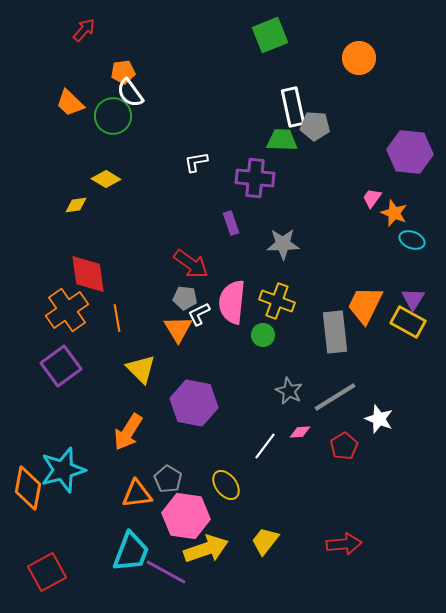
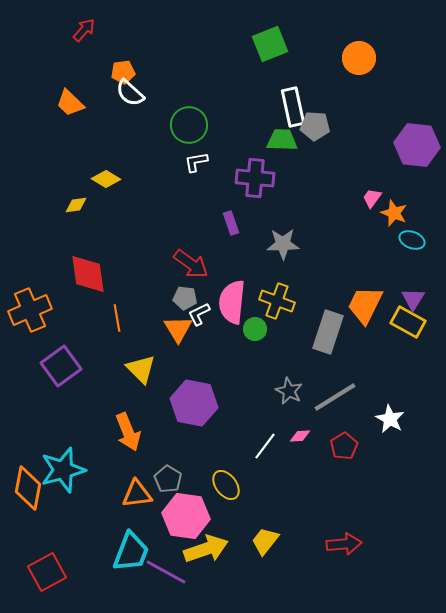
green square at (270, 35): moved 9 px down
white semicircle at (130, 93): rotated 12 degrees counterclockwise
green circle at (113, 116): moved 76 px right, 9 px down
purple hexagon at (410, 152): moved 7 px right, 7 px up
orange cross at (67, 310): moved 37 px left; rotated 12 degrees clockwise
gray rectangle at (335, 332): moved 7 px left; rotated 24 degrees clockwise
green circle at (263, 335): moved 8 px left, 6 px up
white star at (379, 419): moved 11 px right; rotated 8 degrees clockwise
orange arrow at (128, 432): rotated 54 degrees counterclockwise
pink diamond at (300, 432): moved 4 px down
